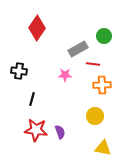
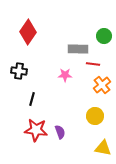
red diamond: moved 9 px left, 4 px down
gray rectangle: rotated 30 degrees clockwise
orange cross: rotated 36 degrees counterclockwise
